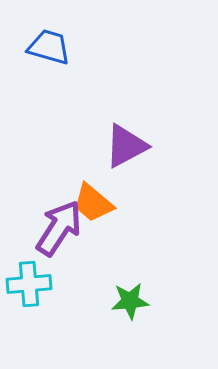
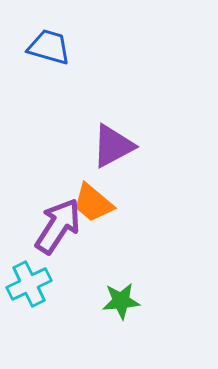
purple triangle: moved 13 px left
purple arrow: moved 1 px left, 2 px up
cyan cross: rotated 21 degrees counterclockwise
green star: moved 9 px left
